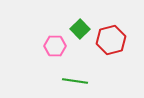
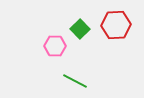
red hexagon: moved 5 px right, 15 px up; rotated 12 degrees clockwise
green line: rotated 20 degrees clockwise
